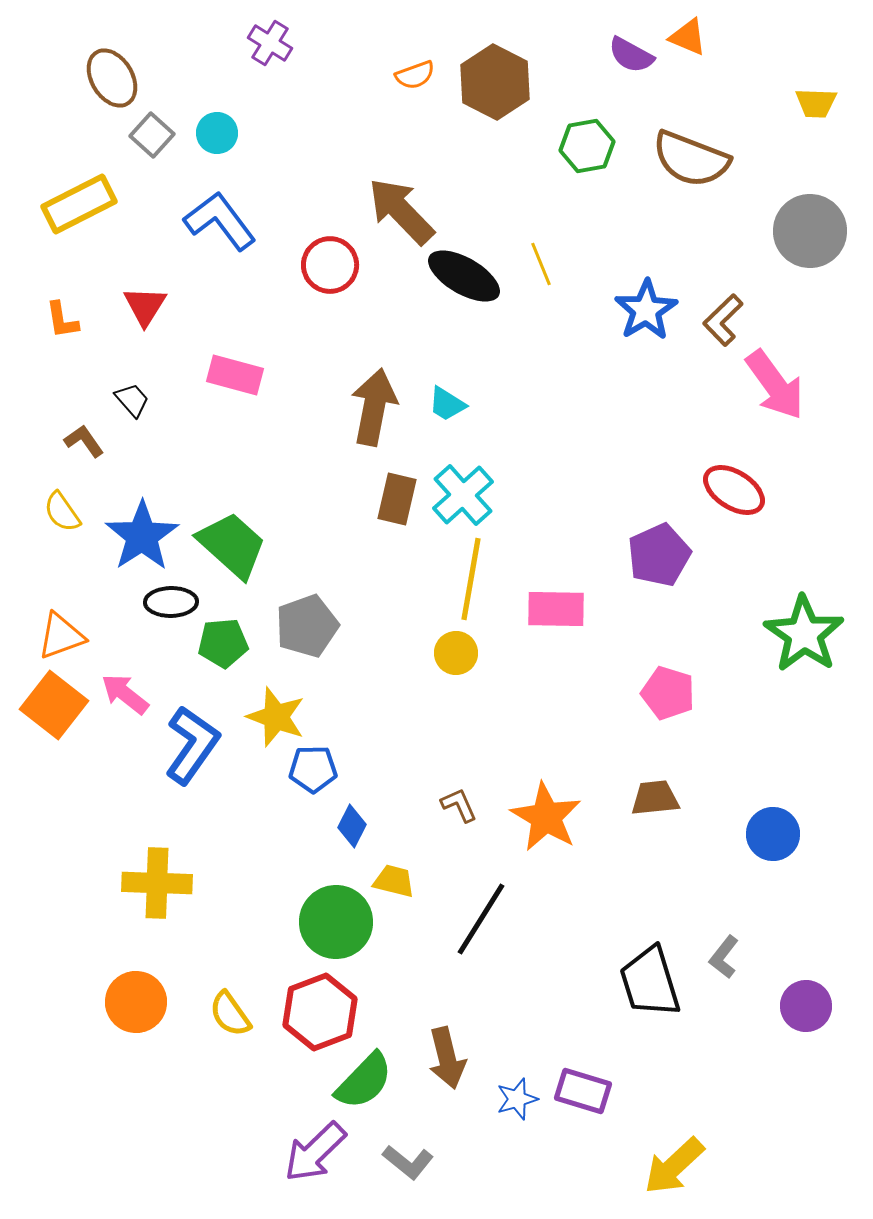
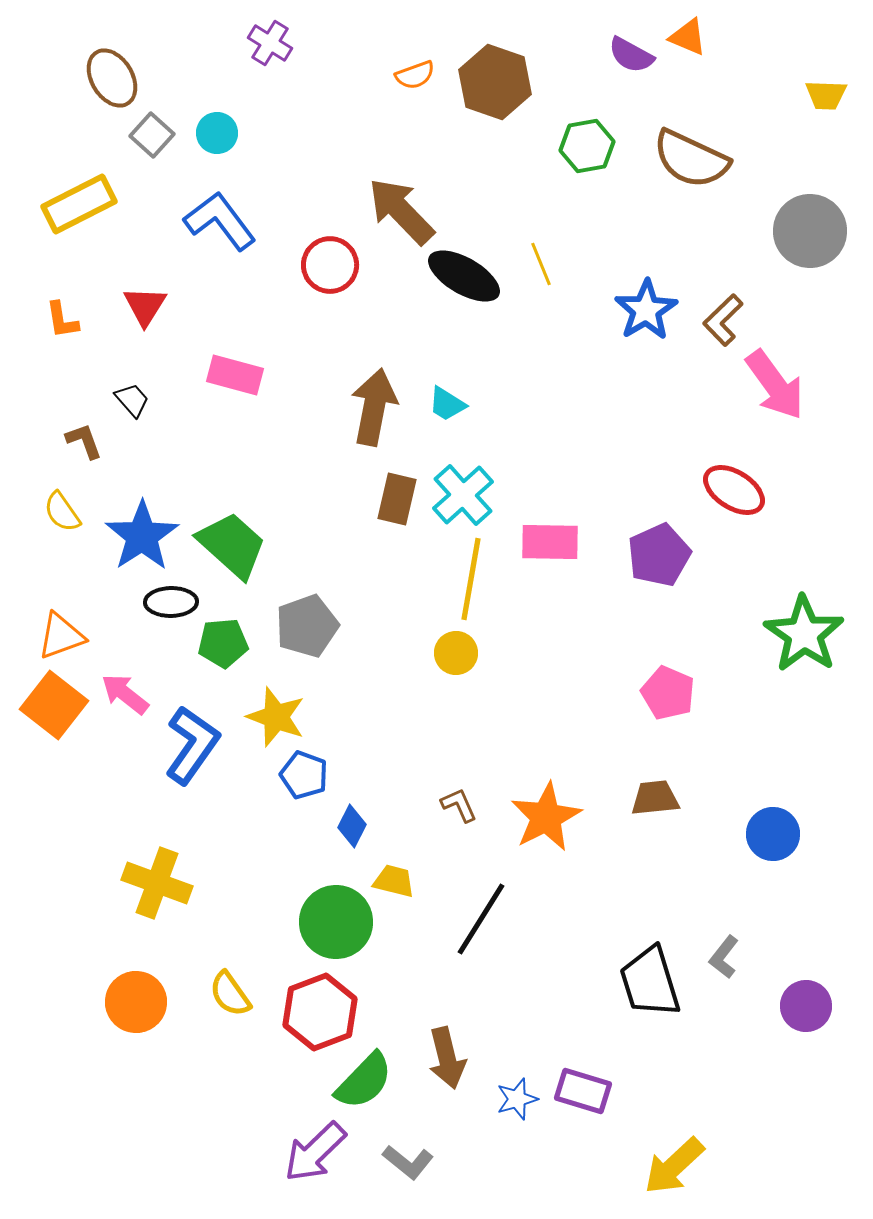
brown hexagon at (495, 82): rotated 8 degrees counterclockwise
yellow trapezoid at (816, 103): moved 10 px right, 8 px up
brown semicircle at (691, 159): rotated 4 degrees clockwise
brown L-shape at (84, 441): rotated 15 degrees clockwise
pink rectangle at (556, 609): moved 6 px left, 67 px up
pink pentagon at (668, 693): rotated 6 degrees clockwise
blue pentagon at (313, 769): moved 9 px left, 6 px down; rotated 21 degrees clockwise
orange star at (546, 817): rotated 14 degrees clockwise
yellow cross at (157, 883): rotated 18 degrees clockwise
yellow semicircle at (230, 1014): moved 20 px up
